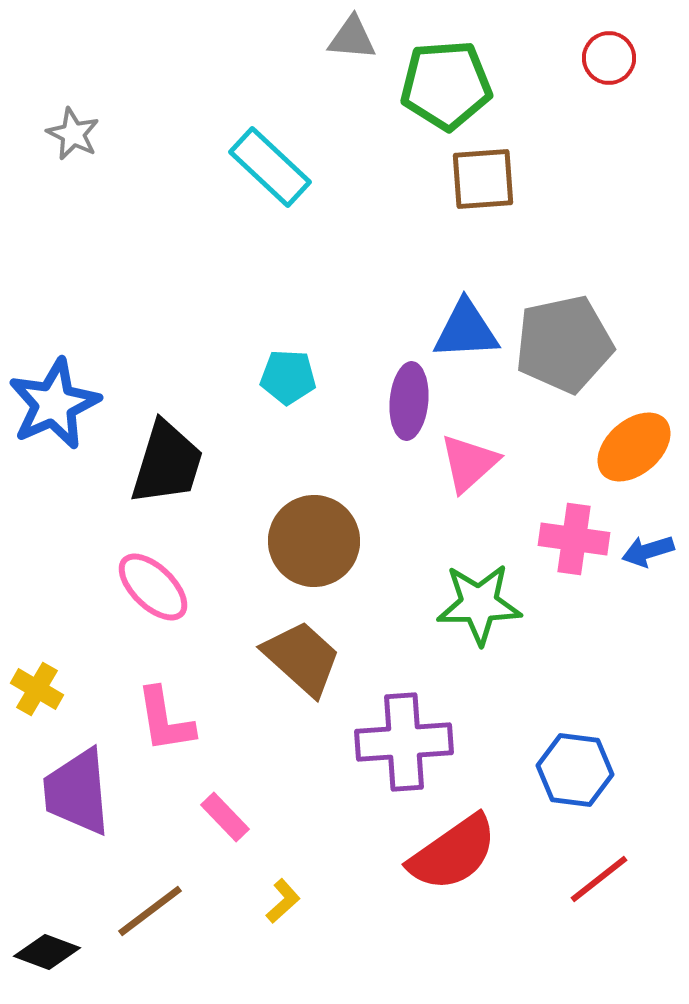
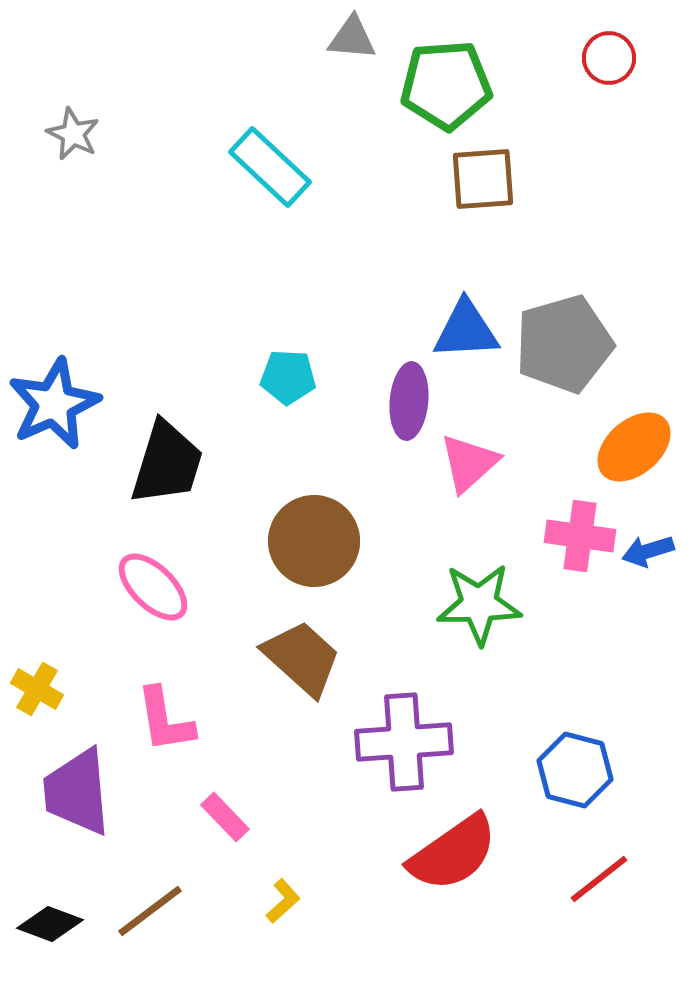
gray pentagon: rotated 4 degrees counterclockwise
pink cross: moved 6 px right, 3 px up
blue hexagon: rotated 8 degrees clockwise
black diamond: moved 3 px right, 28 px up
